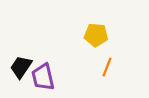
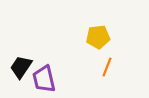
yellow pentagon: moved 2 px right, 2 px down; rotated 10 degrees counterclockwise
purple trapezoid: moved 1 px right, 2 px down
